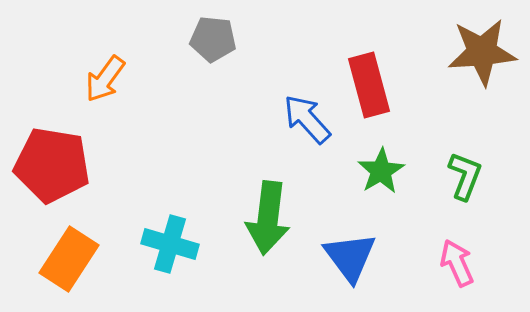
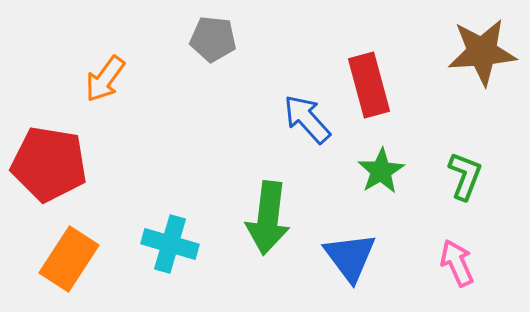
red pentagon: moved 3 px left, 1 px up
